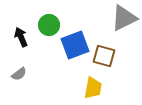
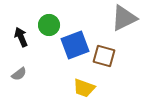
yellow trapezoid: moved 9 px left; rotated 100 degrees clockwise
